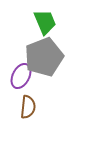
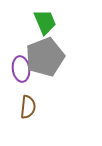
gray pentagon: moved 1 px right
purple ellipse: moved 7 px up; rotated 35 degrees counterclockwise
